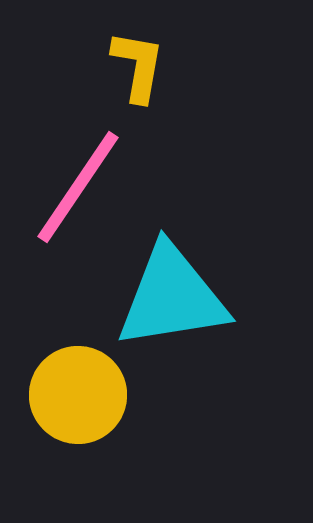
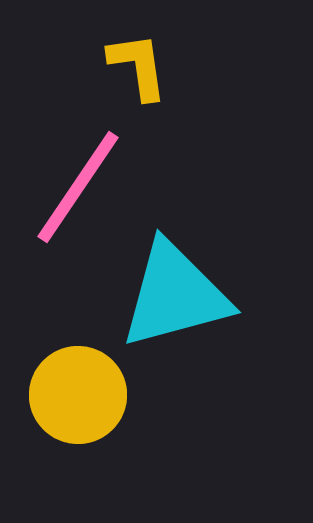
yellow L-shape: rotated 18 degrees counterclockwise
cyan triangle: moved 3 px right, 2 px up; rotated 6 degrees counterclockwise
